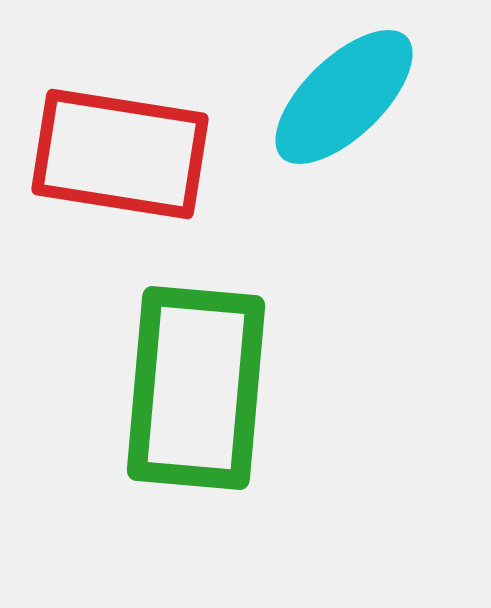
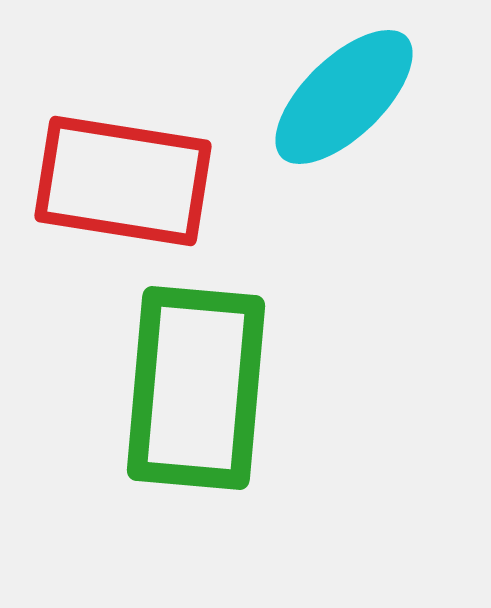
red rectangle: moved 3 px right, 27 px down
